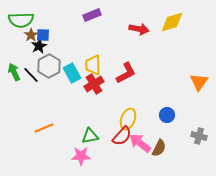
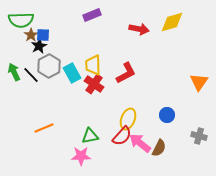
red cross: rotated 24 degrees counterclockwise
